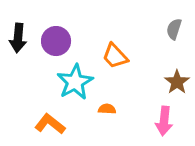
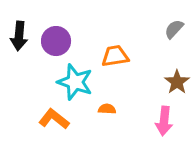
gray semicircle: rotated 25 degrees clockwise
black arrow: moved 1 px right, 2 px up
orange trapezoid: rotated 124 degrees clockwise
cyan star: rotated 24 degrees counterclockwise
orange L-shape: moved 4 px right, 5 px up
